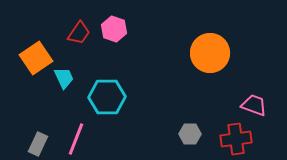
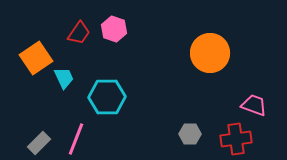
gray rectangle: moved 1 px right, 1 px up; rotated 20 degrees clockwise
